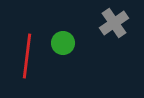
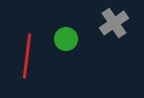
green circle: moved 3 px right, 4 px up
